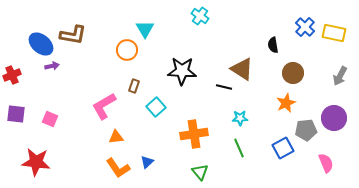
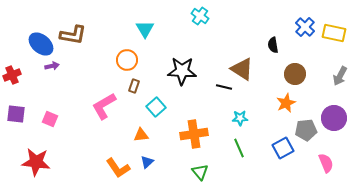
orange circle: moved 10 px down
brown circle: moved 2 px right, 1 px down
orange triangle: moved 25 px right, 2 px up
